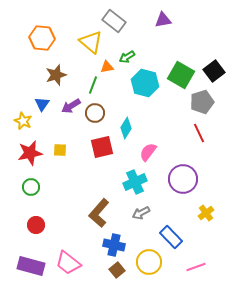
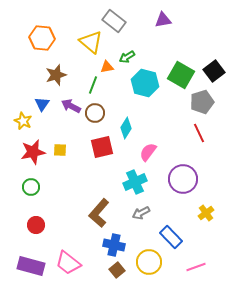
purple arrow: rotated 60 degrees clockwise
red star: moved 3 px right, 1 px up
